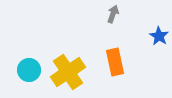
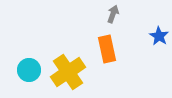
orange rectangle: moved 8 px left, 13 px up
